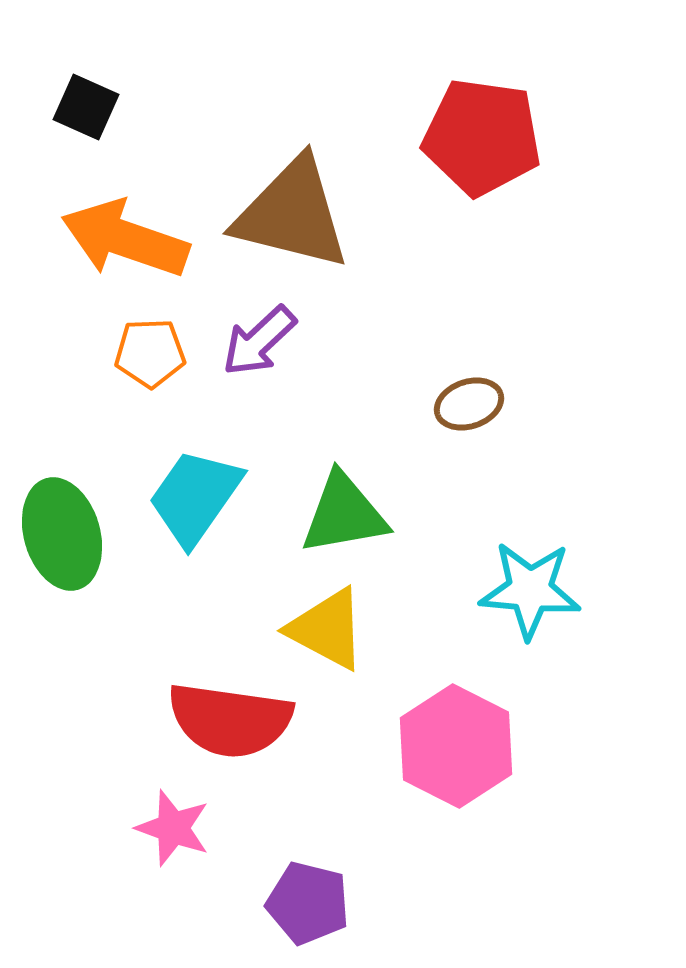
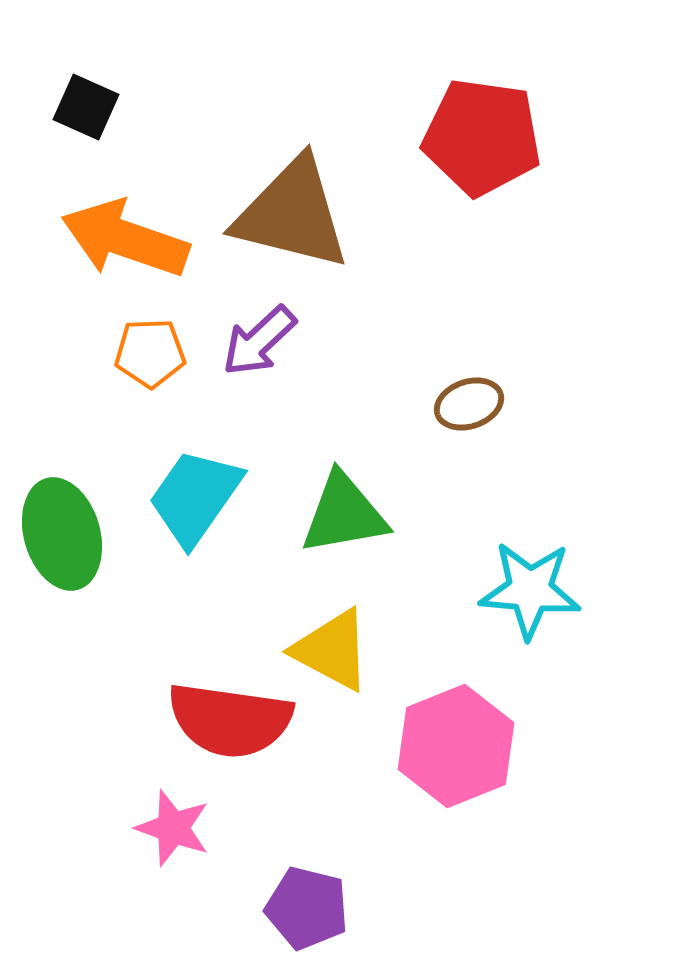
yellow triangle: moved 5 px right, 21 px down
pink hexagon: rotated 11 degrees clockwise
purple pentagon: moved 1 px left, 5 px down
